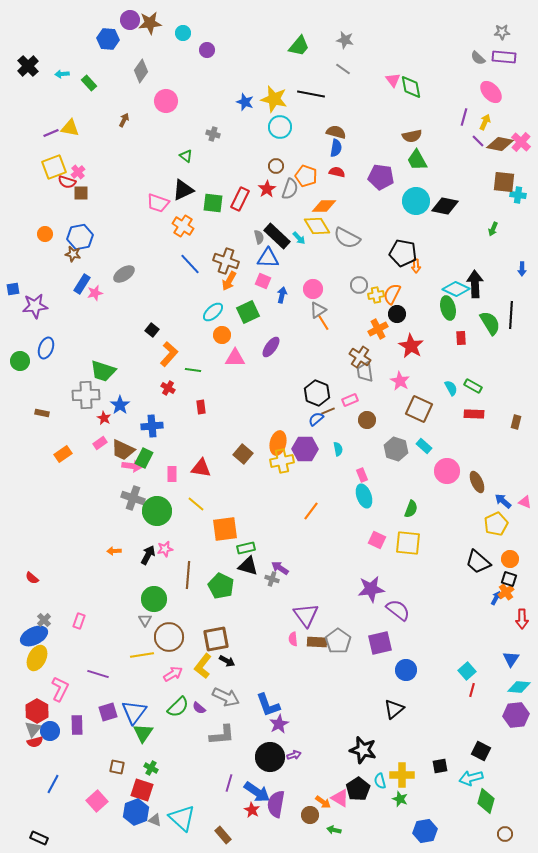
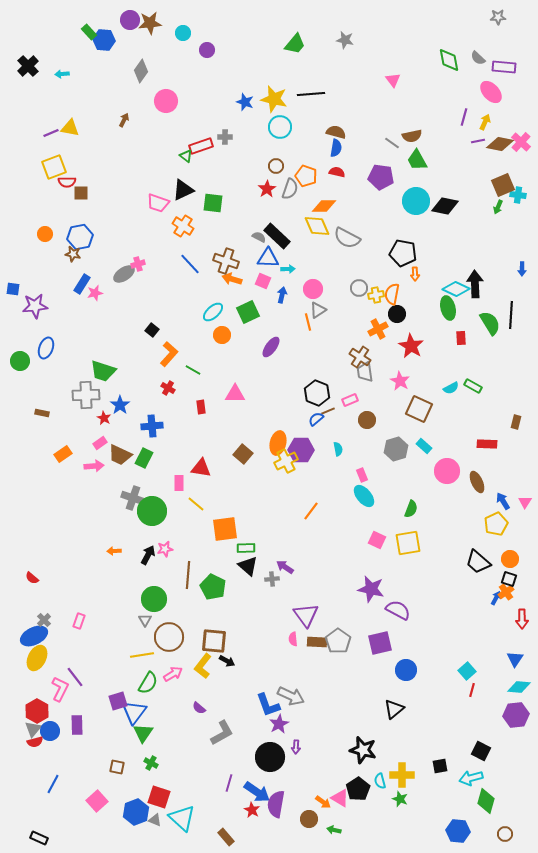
gray star at (502, 32): moved 4 px left, 15 px up
blue hexagon at (108, 39): moved 4 px left, 1 px down
green trapezoid at (299, 46): moved 4 px left, 2 px up
purple rectangle at (504, 57): moved 10 px down
gray line at (343, 69): moved 49 px right, 74 px down
green rectangle at (89, 83): moved 51 px up
green diamond at (411, 87): moved 38 px right, 27 px up
black line at (311, 94): rotated 16 degrees counterclockwise
gray cross at (213, 134): moved 12 px right, 3 px down; rotated 16 degrees counterclockwise
purple line at (478, 141): rotated 56 degrees counterclockwise
pink cross at (78, 172): moved 60 px right, 92 px down; rotated 24 degrees clockwise
red semicircle at (67, 182): rotated 18 degrees counterclockwise
brown square at (504, 182): moved 1 px left, 3 px down; rotated 30 degrees counterclockwise
red rectangle at (240, 199): moved 39 px left, 53 px up; rotated 45 degrees clockwise
yellow diamond at (317, 226): rotated 8 degrees clockwise
green arrow at (493, 229): moved 5 px right, 22 px up
gray semicircle at (259, 237): rotated 48 degrees counterclockwise
cyan arrow at (299, 238): moved 11 px left, 31 px down; rotated 48 degrees counterclockwise
orange arrow at (416, 266): moved 1 px left, 8 px down
orange arrow at (229, 281): moved 3 px right, 2 px up; rotated 78 degrees clockwise
gray circle at (359, 285): moved 3 px down
blue square at (13, 289): rotated 16 degrees clockwise
orange semicircle at (392, 294): rotated 15 degrees counterclockwise
orange line at (323, 322): moved 15 px left; rotated 18 degrees clockwise
pink triangle at (235, 358): moved 36 px down
green line at (193, 370): rotated 21 degrees clockwise
cyan semicircle at (451, 388): rotated 91 degrees clockwise
red rectangle at (474, 414): moved 13 px right, 30 px down
purple hexagon at (305, 449): moved 4 px left, 1 px down
gray hexagon at (396, 449): rotated 25 degrees clockwise
brown trapezoid at (123, 450): moved 3 px left, 5 px down
yellow cross at (282, 461): moved 4 px right; rotated 15 degrees counterclockwise
pink arrow at (132, 466): moved 38 px left; rotated 12 degrees counterclockwise
pink rectangle at (172, 474): moved 7 px right, 9 px down
cyan ellipse at (364, 496): rotated 20 degrees counterclockwise
blue arrow at (503, 501): rotated 18 degrees clockwise
pink triangle at (525, 502): rotated 40 degrees clockwise
green circle at (157, 511): moved 5 px left
yellow square at (408, 543): rotated 16 degrees counterclockwise
green rectangle at (246, 548): rotated 12 degrees clockwise
black triangle at (248, 566): rotated 25 degrees clockwise
purple arrow at (280, 568): moved 5 px right, 1 px up
gray cross at (272, 579): rotated 24 degrees counterclockwise
green pentagon at (221, 586): moved 8 px left, 1 px down
purple star at (371, 589): rotated 20 degrees clockwise
purple semicircle at (398, 610): rotated 10 degrees counterclockwise
brown square at (216, 639): moved 2 px left, 2 px down; rotated 16 degrees clockwise
blue triangle at (511, 659): moved 4 px right
purple line at (98, 674): moved 23 px left, 3 px down; rotated 35 degrees clockwise
gray arrow at (226, 697): moved 65 px right, 1 px up
green semicircle at (178, 707): moved 30 px left, 24 px up; rotated 15 degrees counterclockwise
purple square at (108, 712): moved 10 px right, 11 px up
gray L-shape at (222, 735): moved 2 px up; rotated 24 degrees counterclockwise
purple arrow at (294, 755): moved 2 px right, 8 px up; rotated 112 degrees clockwise
green cross at (151, 768): moved 5 px up
red square at (142, 790): moved 17 px right, 7 px down
brown circle at (310, 815): moved 1 px left, 4 px down
blue hexagon at (425, 831): moved 33 px right; rotated 15 degrees clockwise
brown rectangle at (223, 835): moved 3 px right, 2 px down
